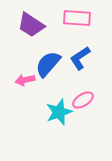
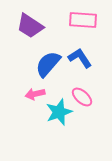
pink rectangle: moved 6 px right, 2 px down
purple trapezoid: moved 1 px left, 1 px down
blue L-shape: rotated 90 degrees clockwise
pink arrow: moved 10 px right, 14 px down
pink ellipse: moved 1 px left, 3 px up; rotated 75 degrees clockwise
